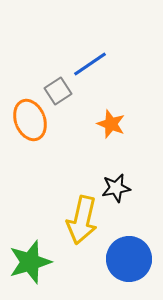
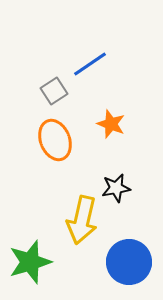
gray square: moved 4 px left
orange ellipse: moved 25 px right, 20 px down
blue circle: moved 3 px down
